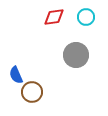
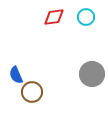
gray circle: moved 16 px right, 19 px down
